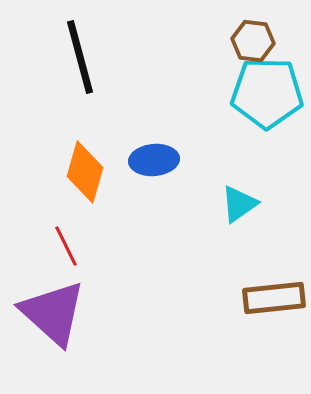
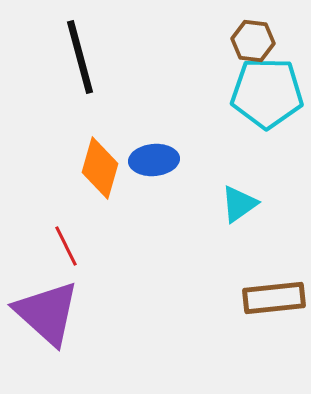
orange diamond: moved 15 px right, 4 px up
purple triangle: moved 6 px left
